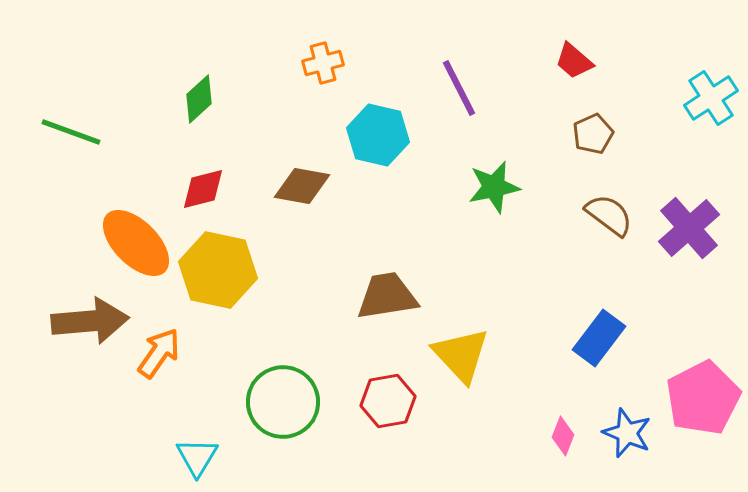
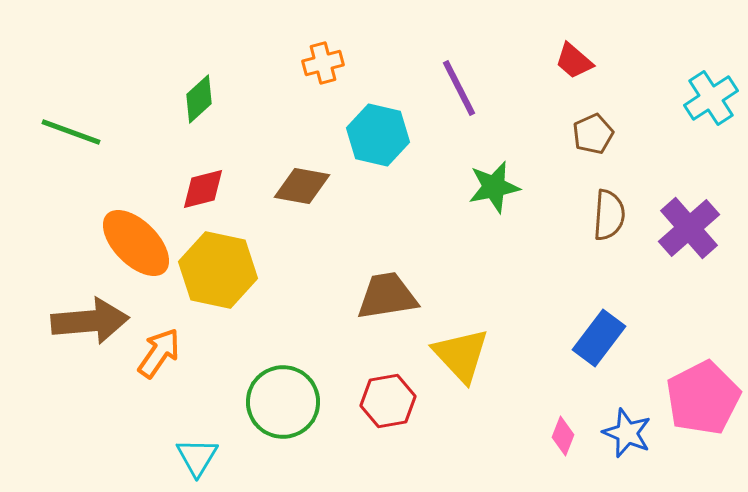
brown semicircle: rotated 57 degrees clockwise
